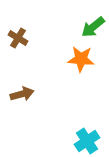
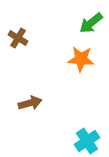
green arrow: moved 2 px left, 4 px up
brown arrow: moved 8 px right, 9 px down
